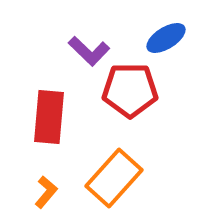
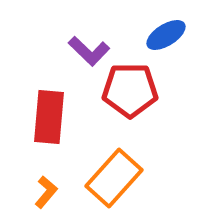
blue ellipse: moved 3 px up
